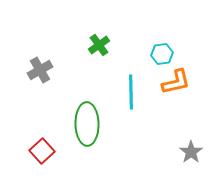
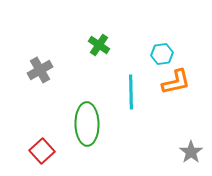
green cross: rotated 20 degrees counterclockwise
